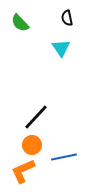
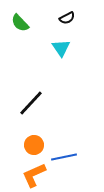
black semicircle: rotated 105 degrees counterclockwise
black line: moved 5 px left, 14 px up
orange circle: moved 2 px right
orange L-shape: moved 11 px right, 4 px down
